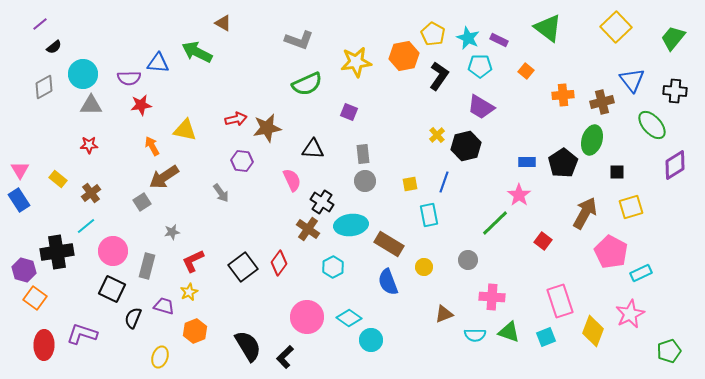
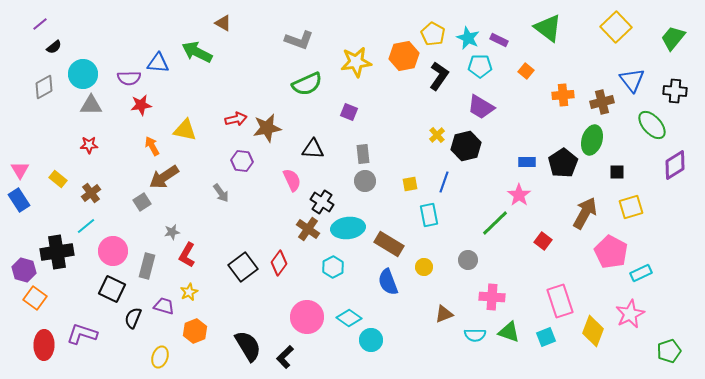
cyan ellipse at (351, 225): moved 3 px left, 3 px down
red L-shape at (193, 261): moved 6 px left, 6 px up; rotated 35 degrees counterclockwise
